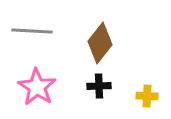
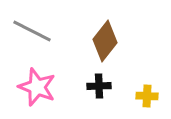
gray line: rotated 24 degrees clockwise
brown diamond: moved 5 px right, 2 px up
pink star: rotated 12 degrees counterclockwise
